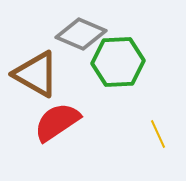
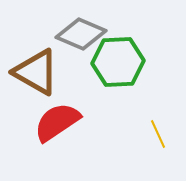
brown triangle: moved 2 px up
